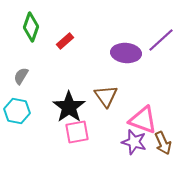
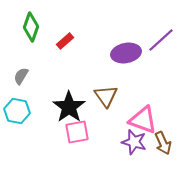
purple ellipse: rotated 16 degrees counterclockwise
